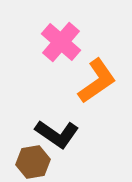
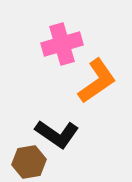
pink cross: moved 1 px right, 2 px down; rotated 33 degrees clockwise
brown hexagon: moved 4 px left
